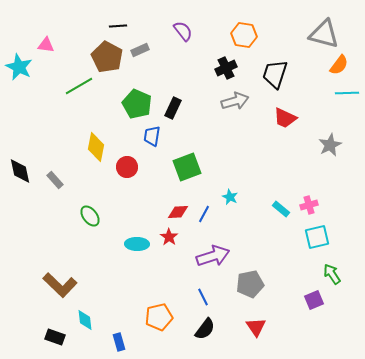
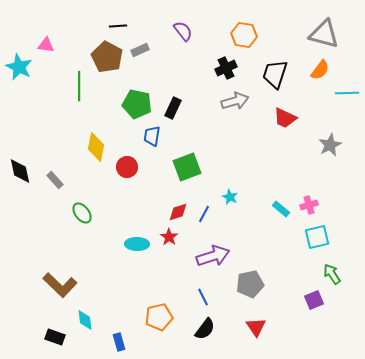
orange semicircle at (339, 65): moved 19 px left, 5 px down
green line at (79, 86): rotated 60 degrees counterclockwise
green pentagon at (137, 104): rotated 12 degrees counterclockwise
red diamond at (178, 212): rotated 15 degrees counterclockwise
green ellipse at (90, 216): moved 8 px left, 3 px up
